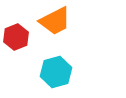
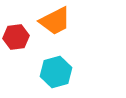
red hexagon: rotated 15 degrees clockwise
